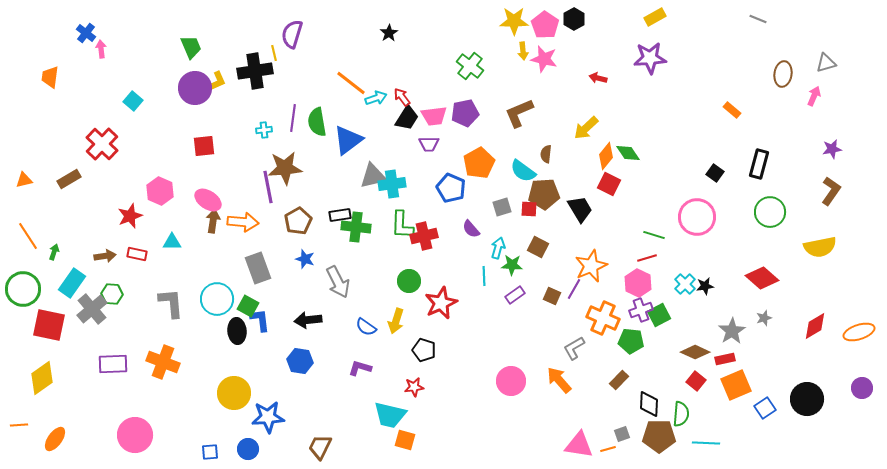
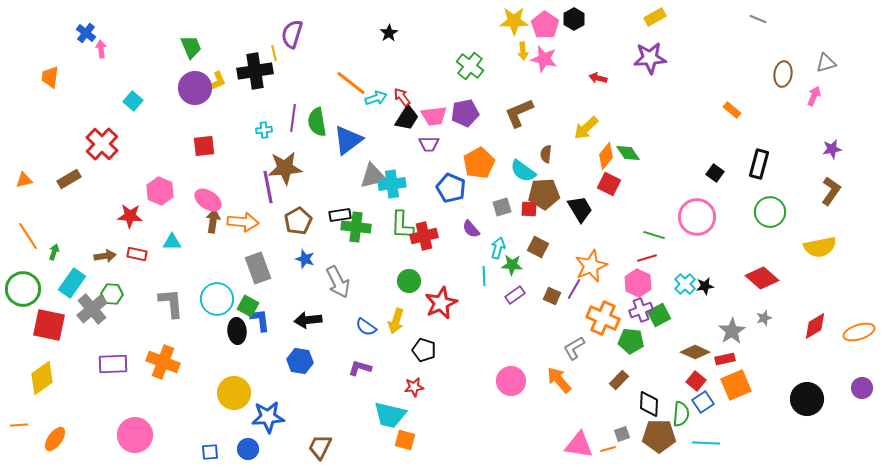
red star at (130, 216): rotated 25 degrees clockwise
blue square at (765, 408): moved 62 px left, 6 px up
